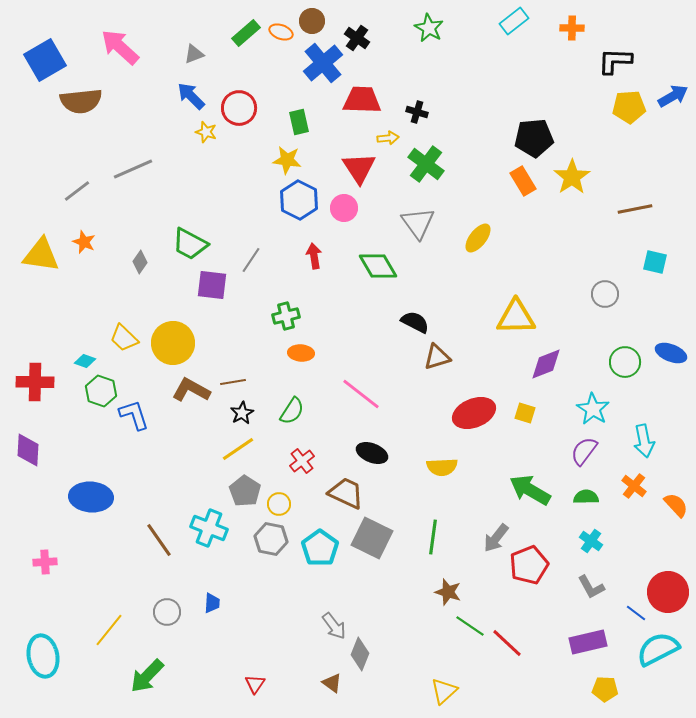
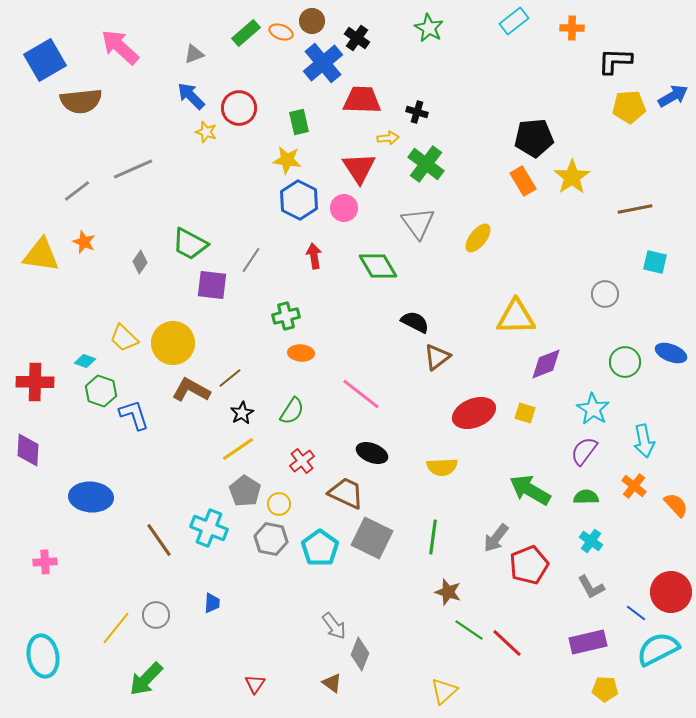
brown triangle at (437, 357): rotated 20 degrees counterclockwise
brown line at (233, 382): moved 3 px left, 4 px up; rotated 30 degrees counterclockwise
red circle at (668, 592): moved 3 px right
gray circle at (167, 612): moved 11 px left, 3 px down
green line at (470, 626): moved 1 px left, 4 px down
yellow line at (109, 630): moved 7 px right, 2 px up
green arrow at (147, 676): moved 1 px left, 3 px down
